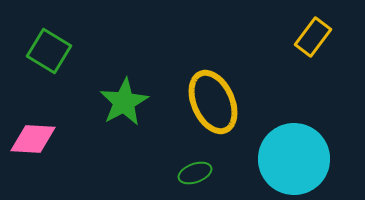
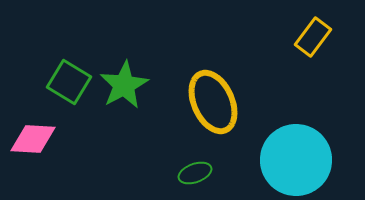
green square: moved 20 px right, 31 px down
green star: moved 17 px up
cyan circle: moved 2 px right, 1 px down
